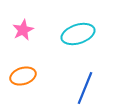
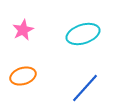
cyan ellipse: moved 5 px right
blue line: rotated 20 degrees clockwise
